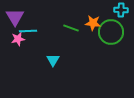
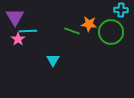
orange star: moved 4 px left, 1 px down
green line: moved 1 px right, 3 px down
pink star: rotated 24 degrees counterclockwise
